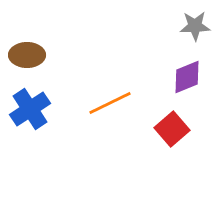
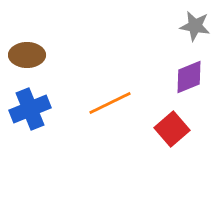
gray star: rotated 12 degrees clockwise
purple diamond: moved 2 px right
blue cross: rotated 12 degrees clockwise
